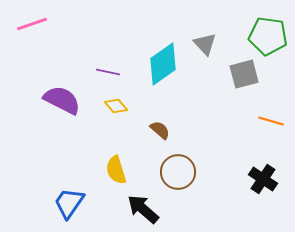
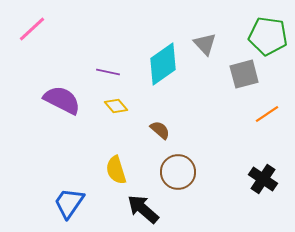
pink line: moved 5 px down; rotated 24 degrees counterclockwise
orange line: moved 4 px left, 7 px up; rotated 50 degrees counterclockwise
